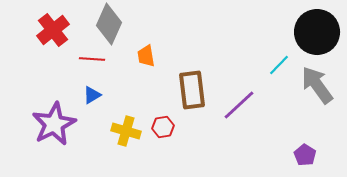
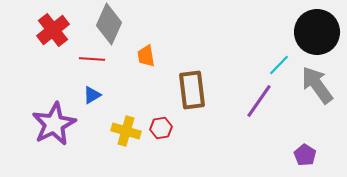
purple line: moved 20 px right, 4 px up; rotated 12 degrees counterclockwise
red hexagon: moved 2 px left, 1 px down
